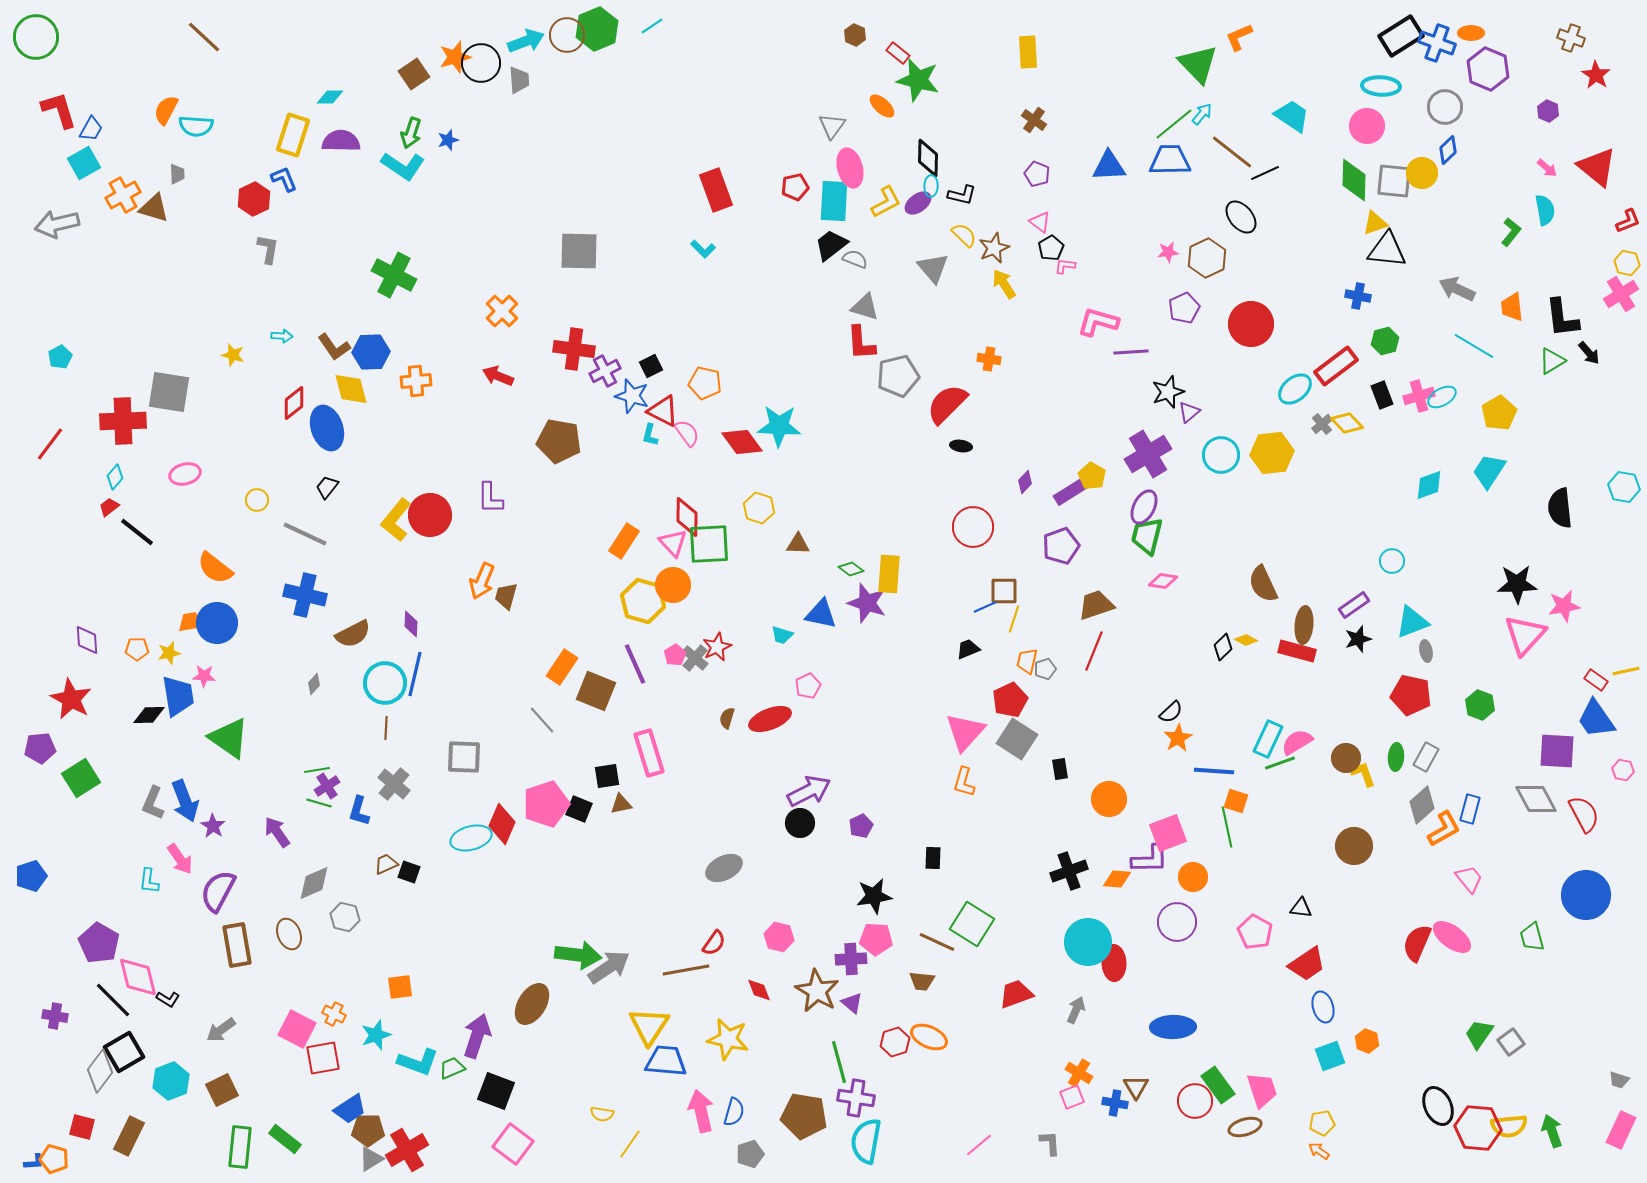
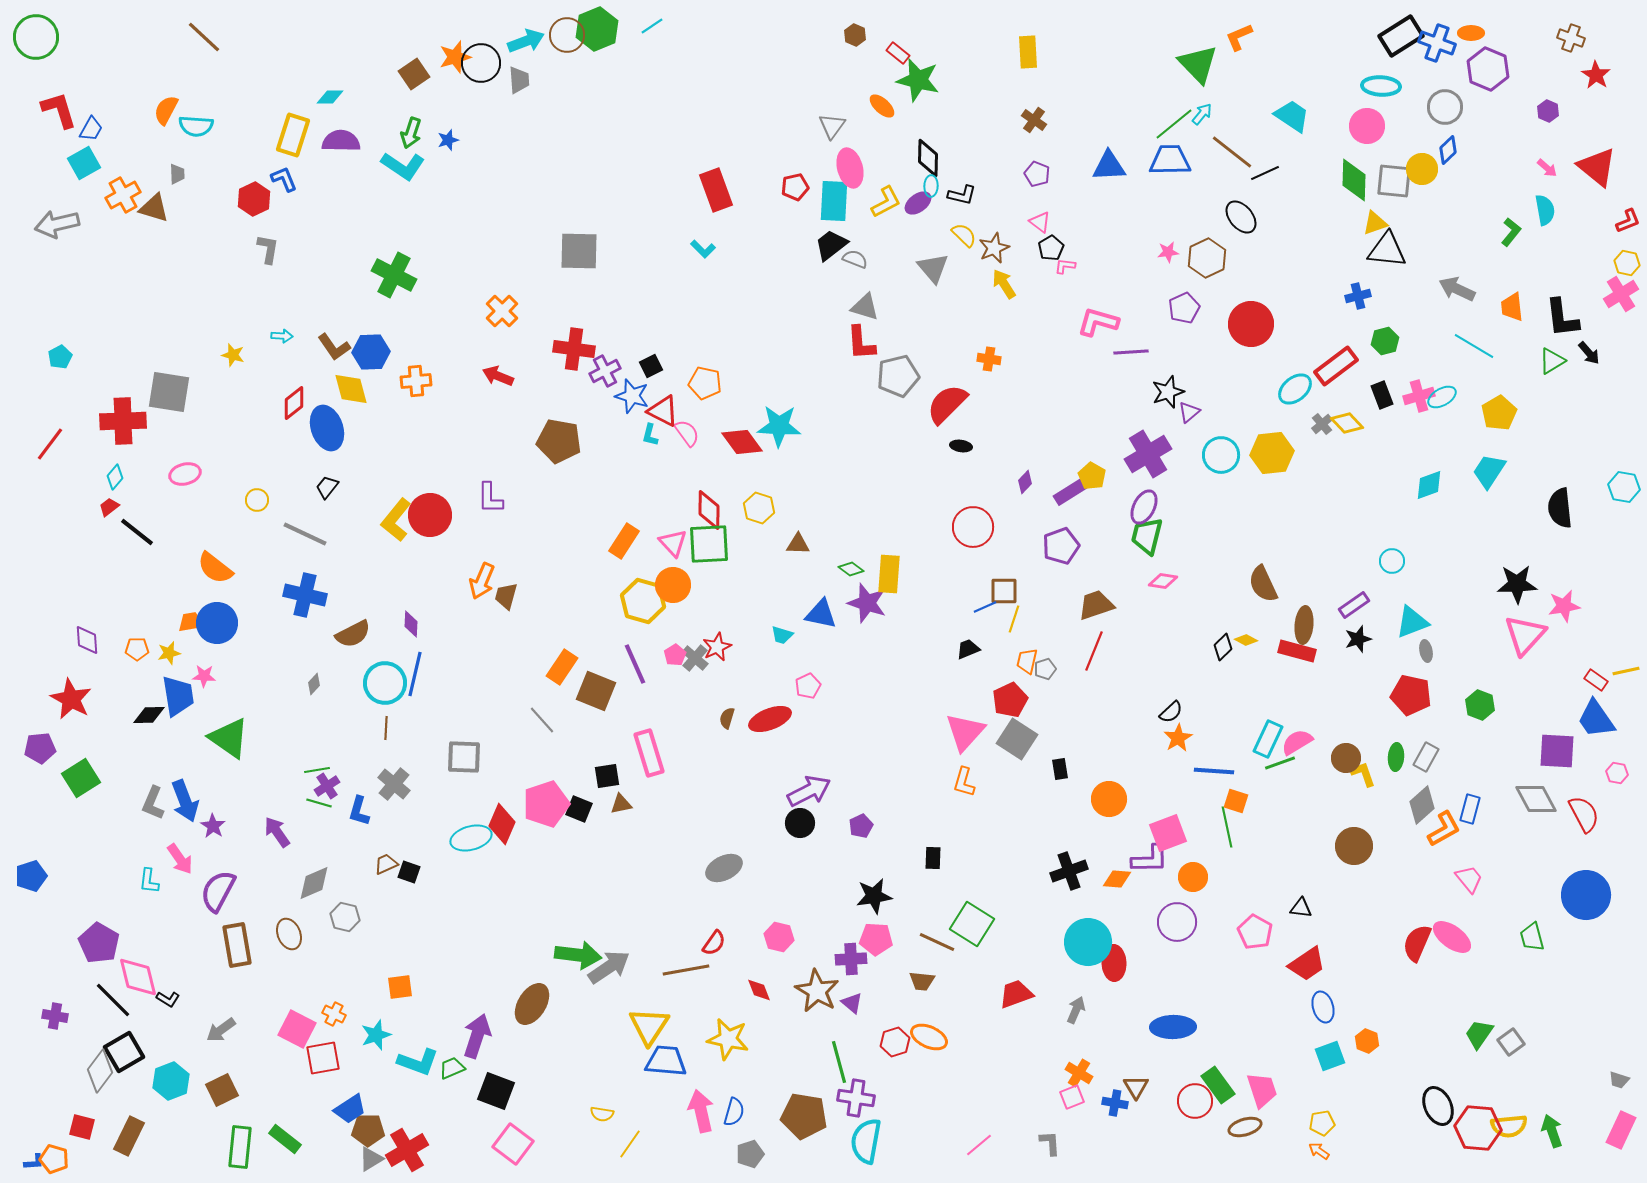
yellow circle at (1422, 173): moved 4 px up
blue cross at (1358, 296): rotated 25 degrees counterclockwise
red diamond at (687, 517): moved 22 px right, 7 px up
pink hexagon at (1623, 770): moved 6 px left, 3 px down
